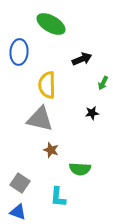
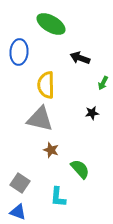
black arrow: moved 2 px left, 1 px up; rotated 138 degrees counterclockwise
yellow semicircle: moved 1 px left
green semicircle: rotated 135 degrees counterclockwise
